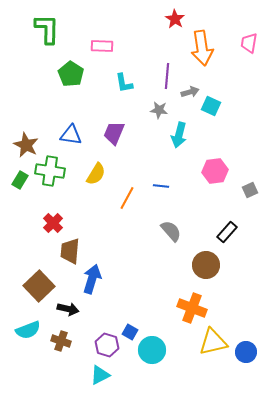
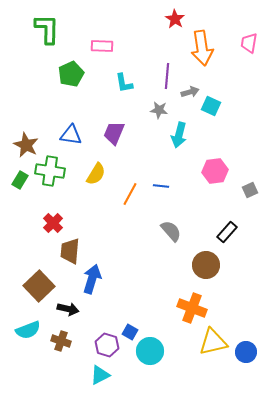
green pentagon: rotated 15 degrees clockwise
orange line: moved 3 px right, 4 px up
cyan circle: moved 2 px left, 1 px down
